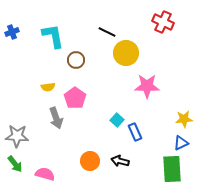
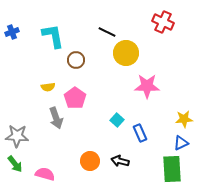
blue rectangle: moved 5 px right, 1 px down
